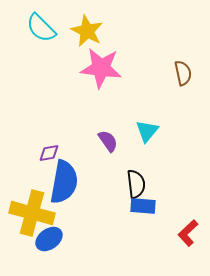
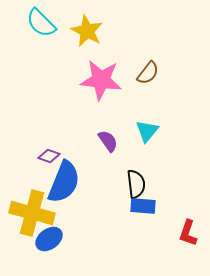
cyan semicircle: moved 5 px up
pink star: moved 12 px down
brown semicircle: moved 35 px left; rotated 50 degrees clockwise
purple diamond: moved 3 px down; rotated 30 degrees clockwise
blue semicircle: rotated 12 degrees clockwise
red L-shape: rotated 28 degrees counterclockwise
